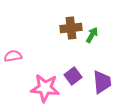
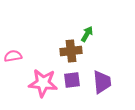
brown cross: moved 23 px down
green arrow: moved 5 px left, 1 px up
purple square: moved 1 px left, 4 px down; rotated 30 degrees clockwise
pink star: moved 2 px left, 5 px up
